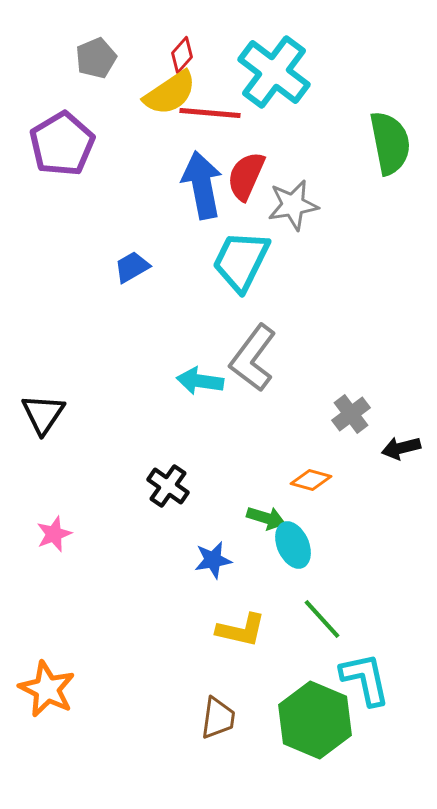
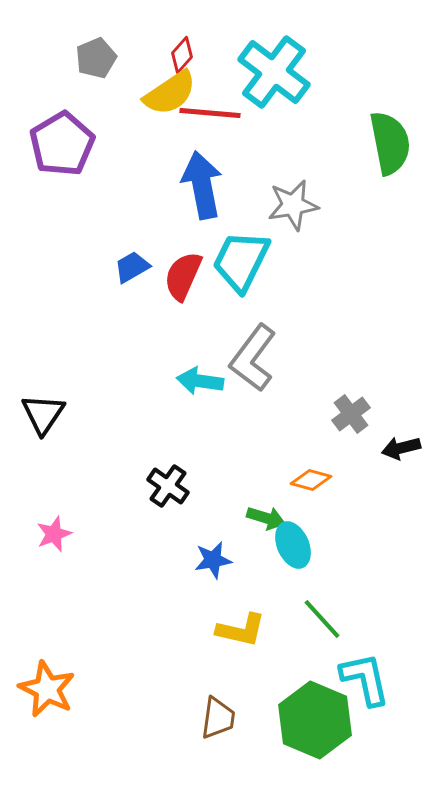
red semicircle: moved 63 px left, 100 px down
